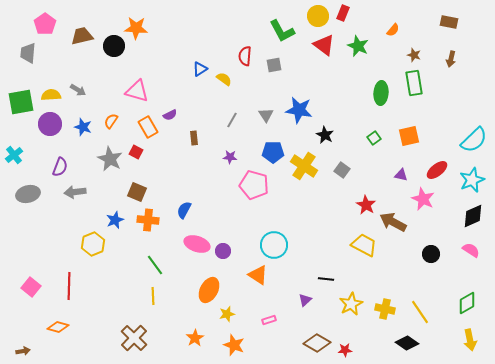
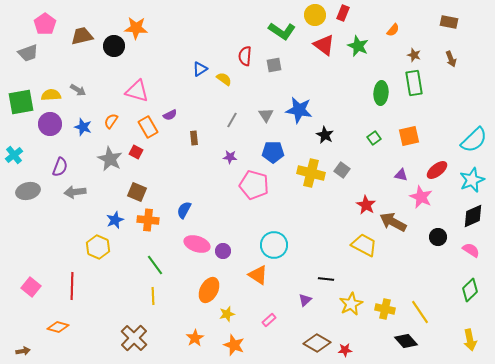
yellow circle at (318, 16): moved 3 px left, 1 px up
green L-shape at (282, 31): rotated 28 degrees counterclockwise
gray trapezoid at (28, 53): rotated 115 degrees counterclockwise
brown arrow at (451, 59): rotated 35 degrees counterclockwise
yellow cross at (304, 166): moved 7 px right, 7 px down; rotated 20 degrees counterclockwise
gray ellipse at (28, 194): moved 3 px up
pink star at (423, 199): moved 2 px left, 2 px up
yellow hexagon at (93, 244): moved 5 px right, 3 px down; rotated 15 degrees counterclockwise
black circle at (431, 254): moved 7 px right, 17 px up
red line at (69, 286): moved 3 px right
green diamond at (467, 303): moved 3 px right, 13 px up; rotated 15 degrees counterclockwise
pink rectangle at (269, 320): rotated 24 degrees counterclockwise
black diamond at (407, 343): moved 1 px left, 2 px up; rotated 15 degrees clockwise
